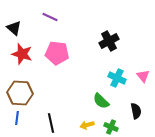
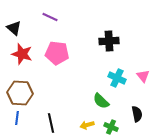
black cross: rotated 24 degrees clockwise
black semicircle: moved 1 px right, 3 px down
